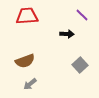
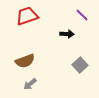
red trapezoid: rotated 15 degrees counterclockwise
